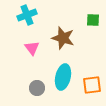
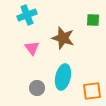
orange square: moved 6 px down
